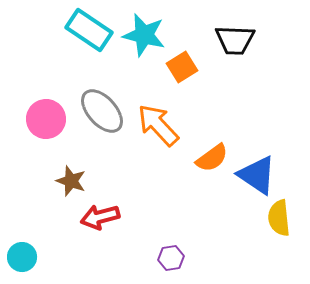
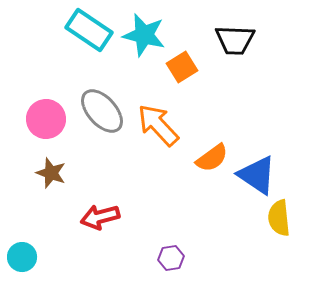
brown star: moved 20 px left, 8 px up
